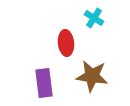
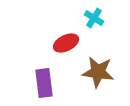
red ellipse: rotated 70 degrees clockwise
brown star: moved 6 px right, 4 px up
